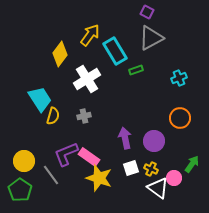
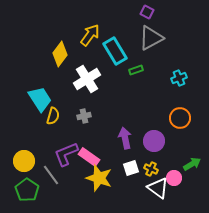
green arrow: rotated 24 degrees clockwise
green pentagon: moved 7 px right
